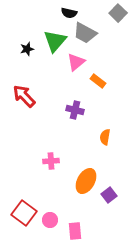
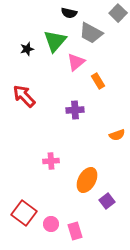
gray trapezoid: moved 6 px right
orange rectangle: rotated 21 degrees clockwise
purple cross: rotated 18 degrees counterclockwise
orange semicircle: moved 12 px right, 2 px up; rotated 119 degrees counterclockwise
orange ellipse: moved 1 px right, 1 px up
purple square: moved 2 px left, 6 px down
pink circle: moved 1 px right, 4 px down
pink rectangle: rotated 12 degrees counterclockwise
